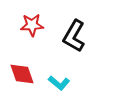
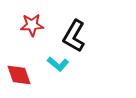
red diamond: moved 3 px left, 1 px down
cyan L-shape: moved 1 px left, 19 px up
